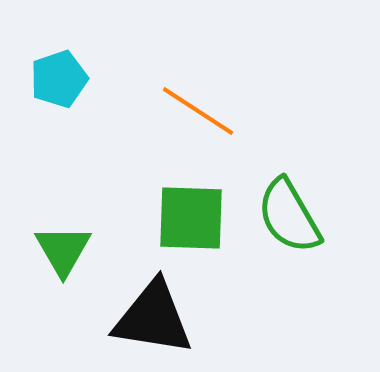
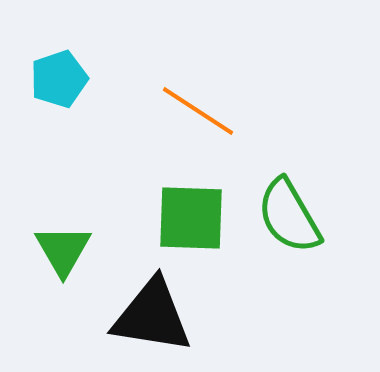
black triangle: moved 1 px left, 2 px up
